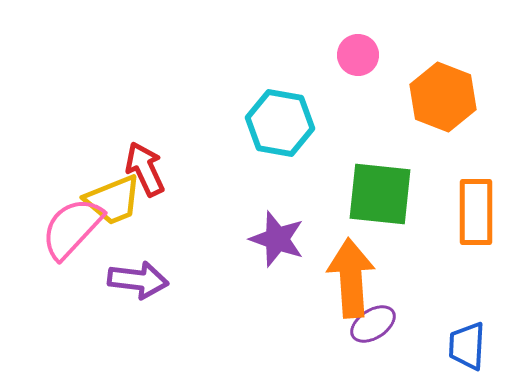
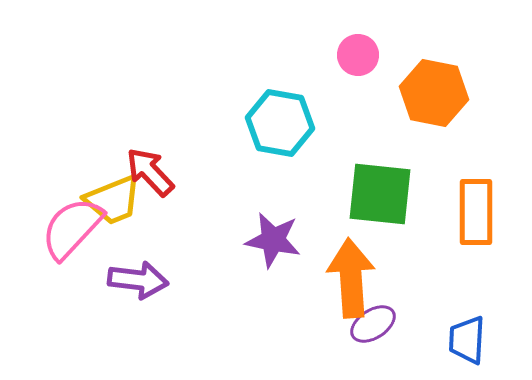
orange hexagon: moved 9 px left, 4 px up; rotated 10 degrees counterclockwise
red arrow: moved 5 px right, 3 px down; rotated 18 degrees counterclockwise
purple star: moved 4 px left, 1 px down; rotated 8 degrees counterclockwise
blue trapezoid: moved 6 px up
